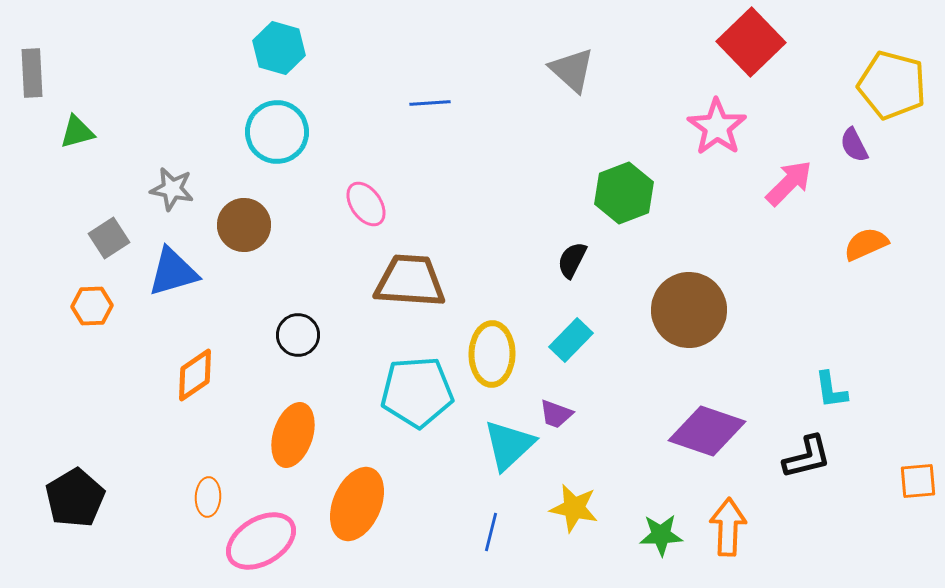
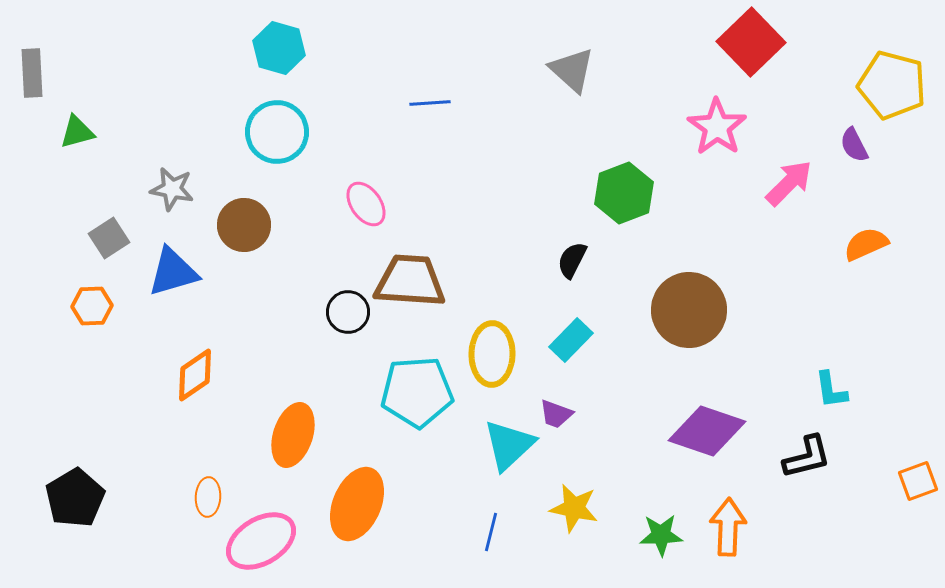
black circle at (298, 335): moved 50 px right, 23 px up
orange square at (918, 481): rotated 15 degrees counterclockwise
